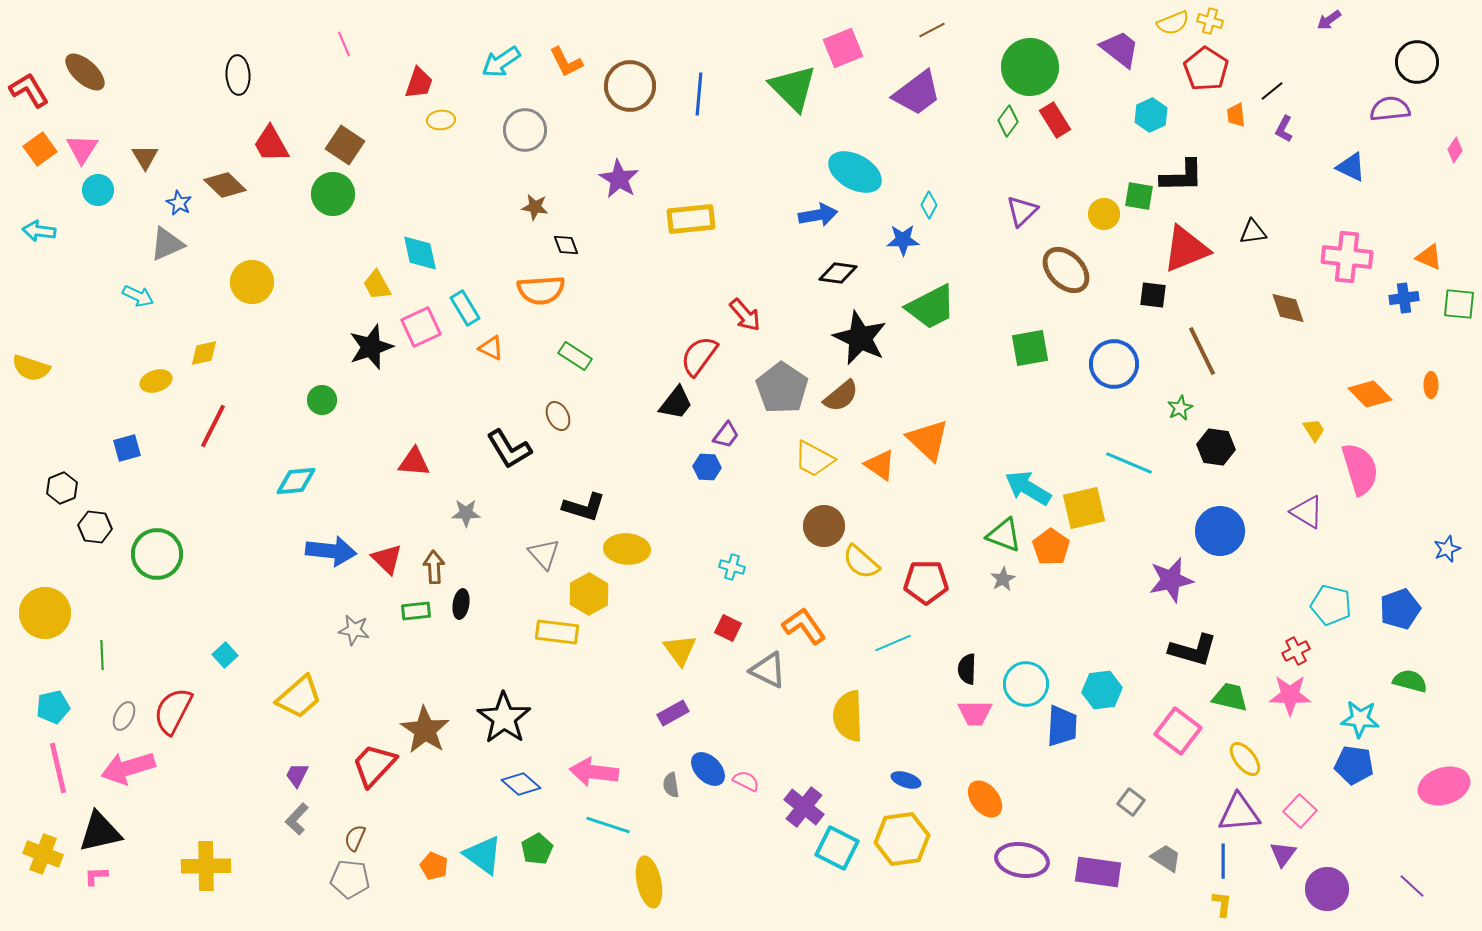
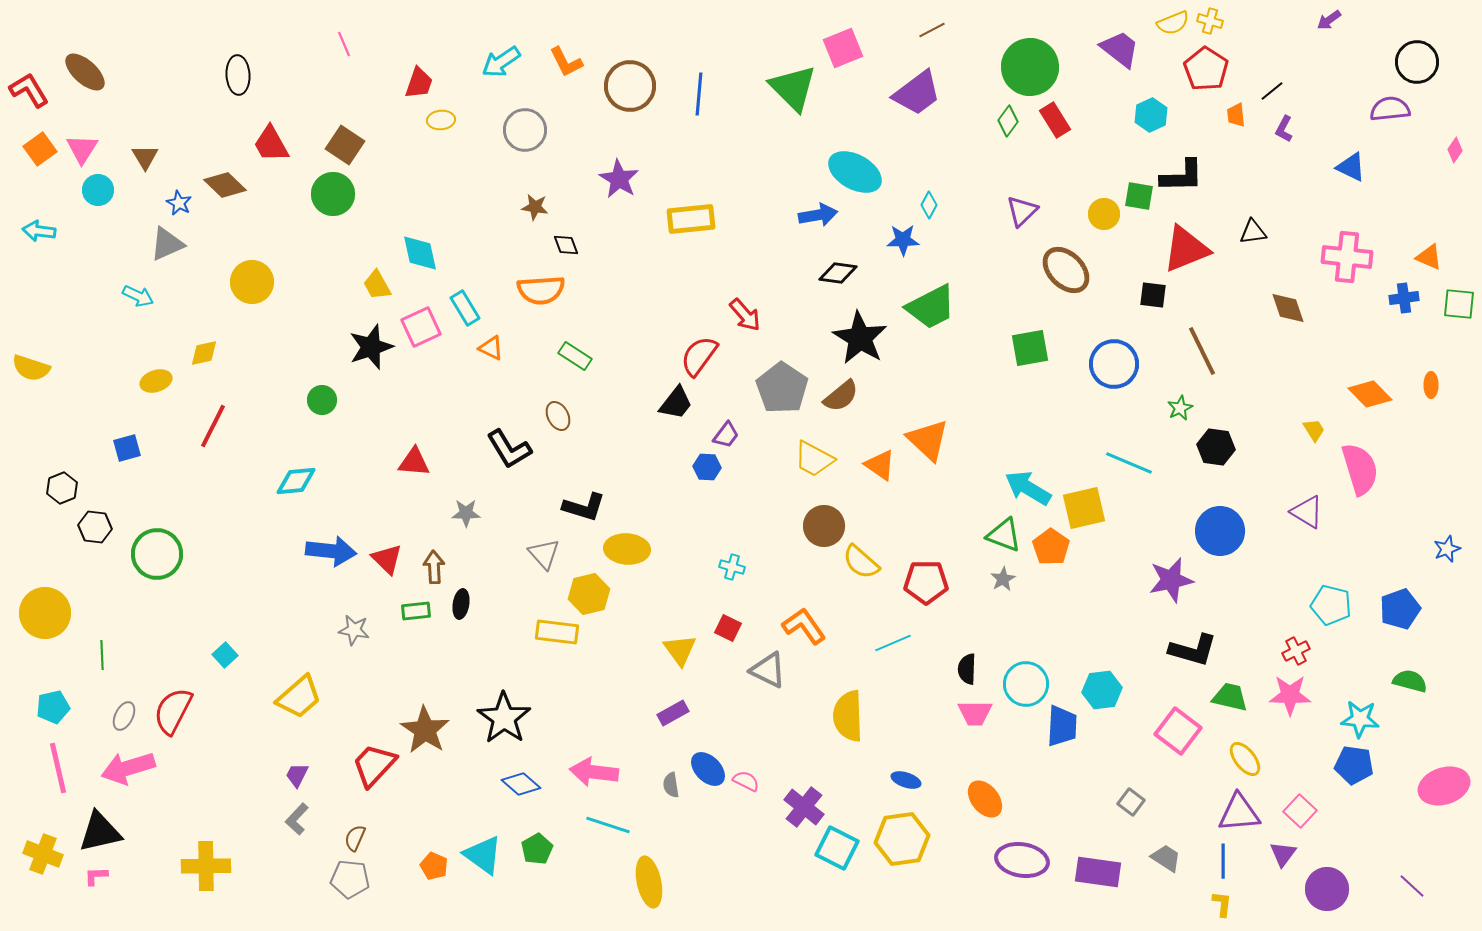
black star at (860, 338): rotated 6 degrees clockwise
yellow hexagon at (589, 594): rotated 15 degrees clockwise
